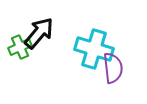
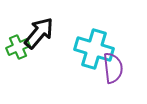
green cross: moved 2 px left
